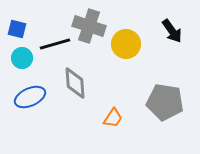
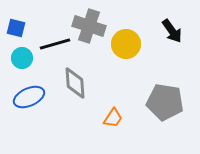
blue square: moved 1 px left, 1 px up
blue ellipse: moved 1 px left
